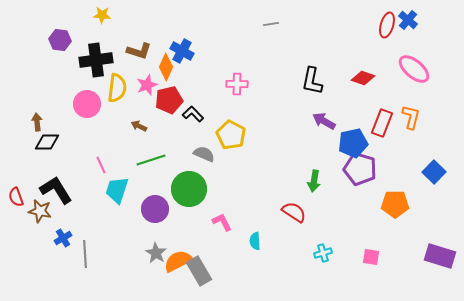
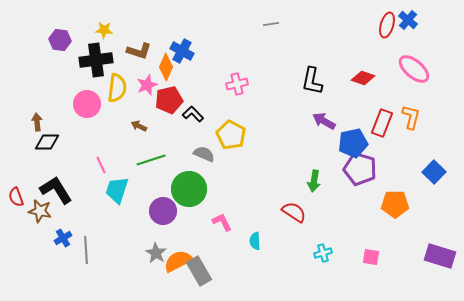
yellow star at (102, 15): moved 2 px right, 15 px down
pink cross at (237, 84): rotated 15 degrees counterclockwise
purple circle at (155, 209): moved 8 px right, 2 px down
gray line at (85, 254): moved 1 px right, 4 px up
